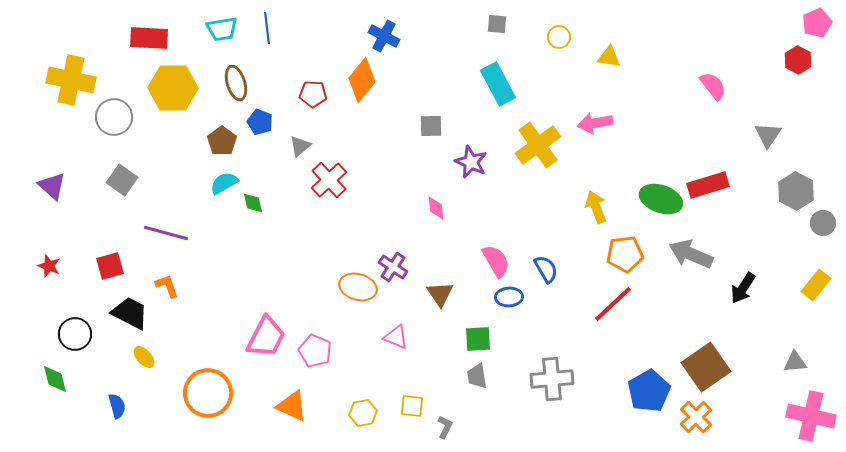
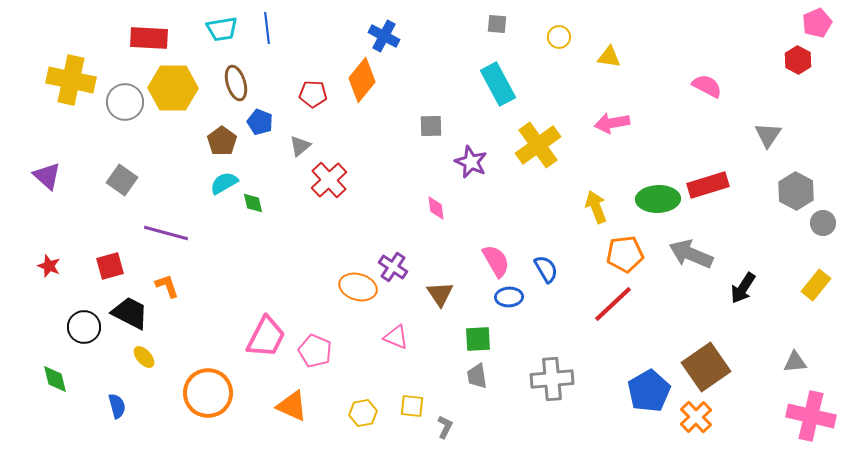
pink semicircle at (713, 86): moved 6 px left; rotated 24 degrees counterclockwise
gray circle at (114, 117): moved 11 px right, 15 px up
pink arrow at (595, 123): moved 17 px right
purple triangle at (52, 186): moved 5 px left, 10 px up
green ellipse at (661, 199): moved 3 px left; rotated 21 degrees counterclockwise
black circle at (75, 334): moved 9 px right, 7 px up
